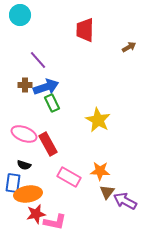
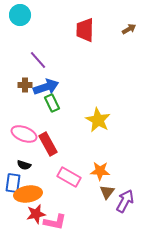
brown arrow: moved 18 px up
purple arrow: rotated 90 degrees clockwise
